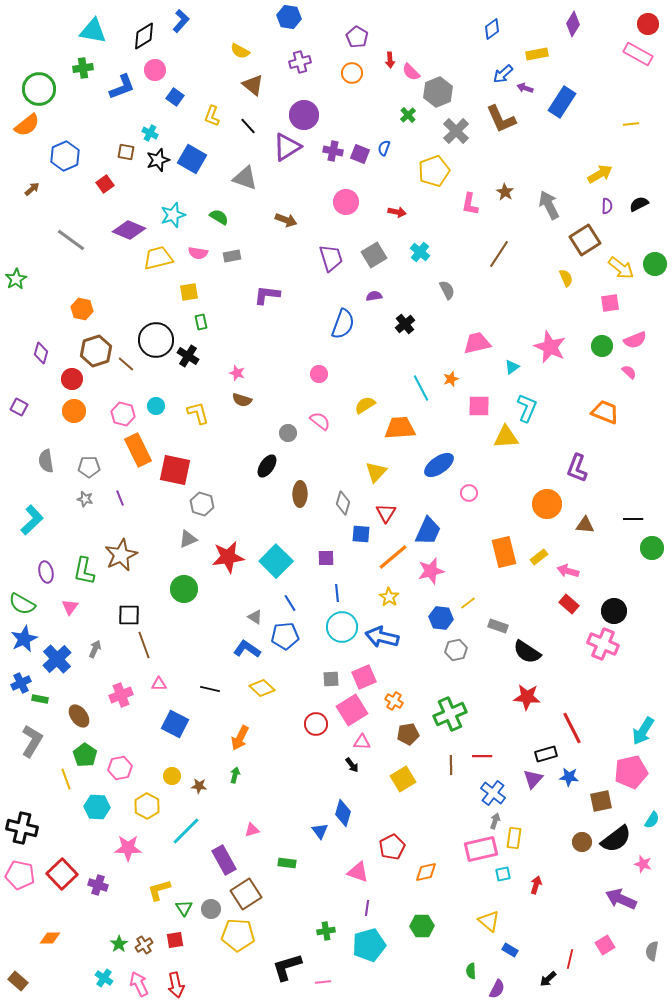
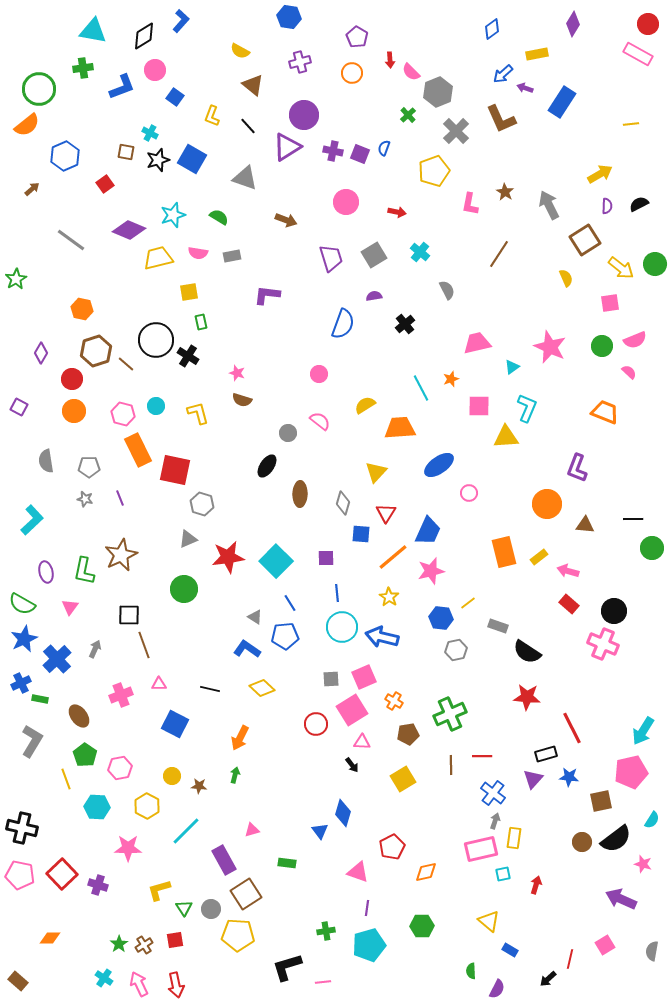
purple diamond at (41, 353): rotated 15 degrees clockwise
